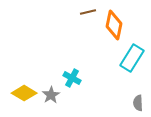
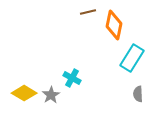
gray semicircle: moved 9 px up
